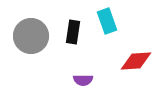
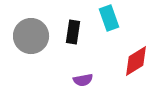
cyan rectangle: moved 2 px right, 3 px up
red diamond: rotated 28 degrees counterclockwise
purple semicircle: rotated 12 degrees counterclockwise
